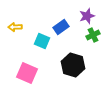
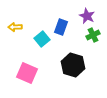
purple star: rotated 28 degrees counterclockwise
blue rectangle: rotated 35 degrees counterclockwise
cyan square: moved 2 px up; rotated 28 degrees clockwise
